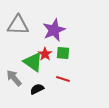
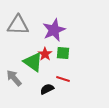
black semicircle: moved 10 px right
